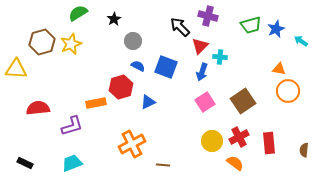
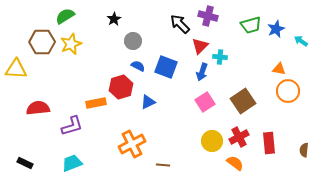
green semicircle: moved 13 px left, 3 px down
black arrow: moved 3 px up
brown hexagon: rotated 15 degrees clockwise
